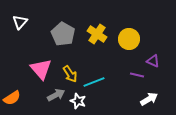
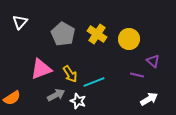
purple triangle: rotated 16 degrees clockwise
pink triangle: rotated 50 degrees clockwise
